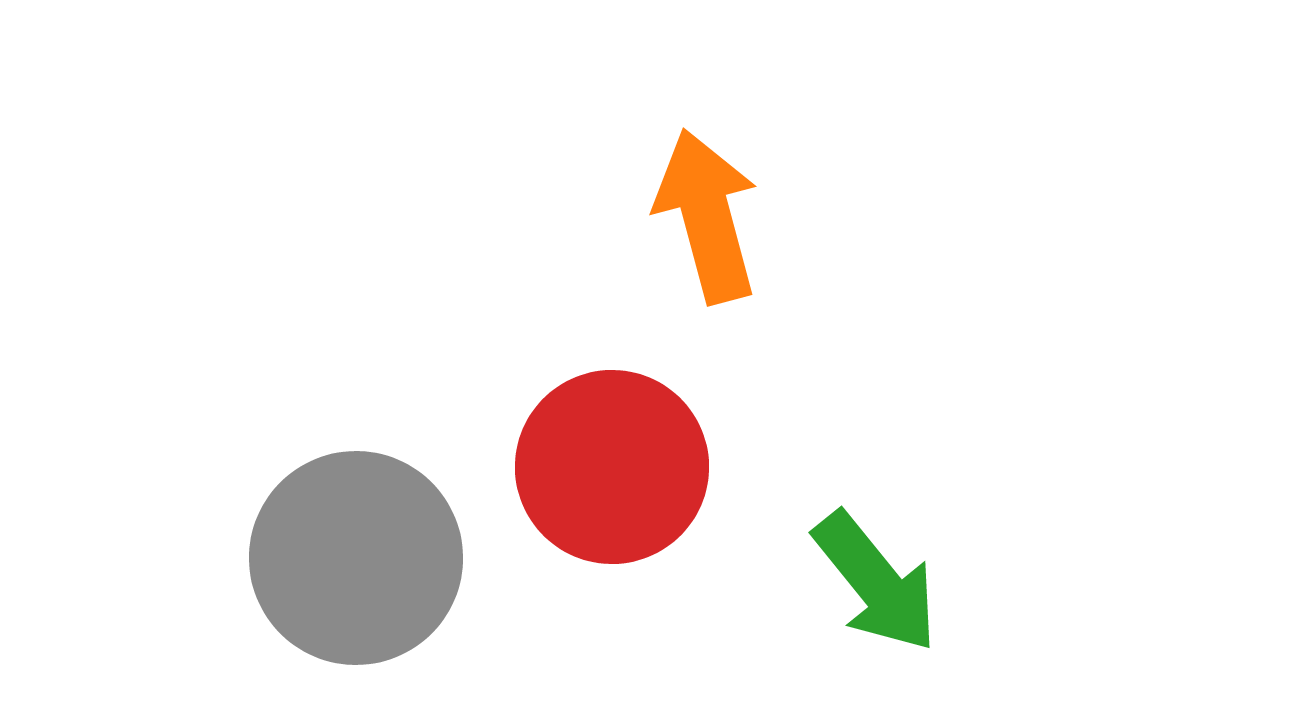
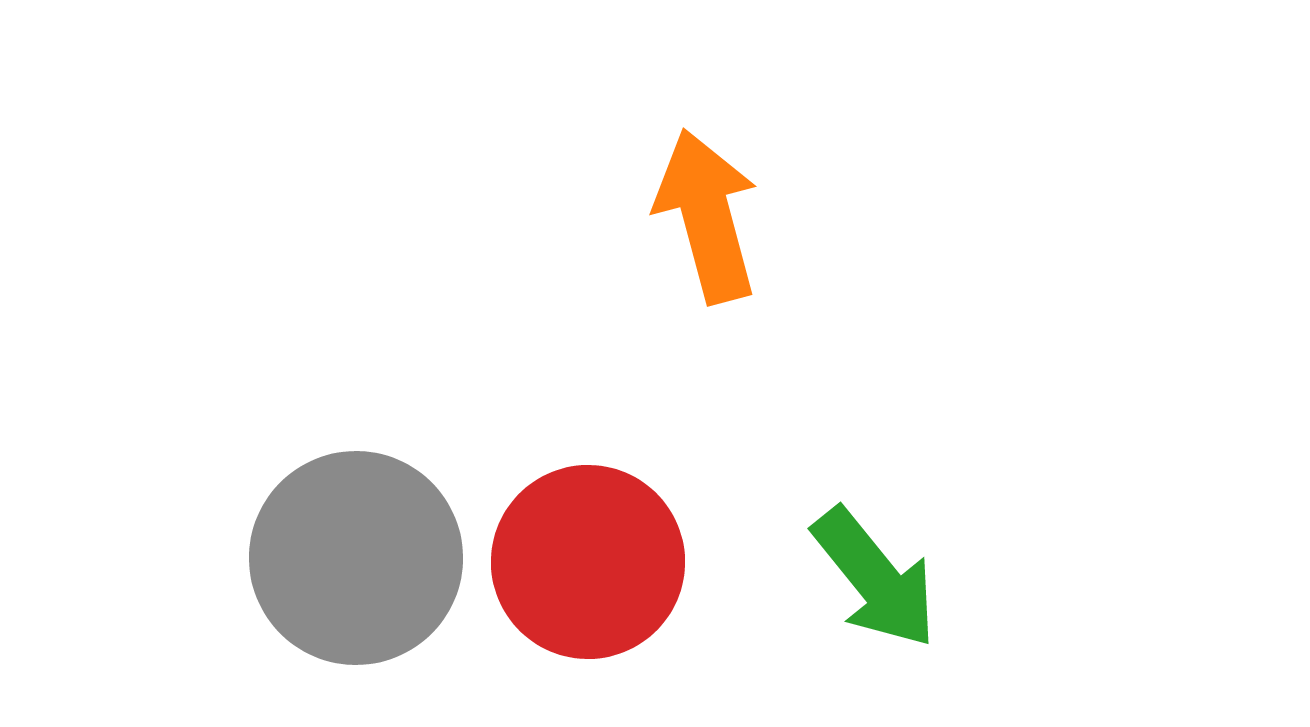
red circle: moved 24 px left, 95 px down
green arrow: moved 1 px left, 4 px up
